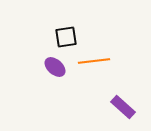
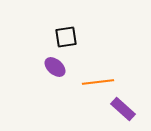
orange line: moved 4 px right, 21 px down
purple rectangle: moved 2 px down
